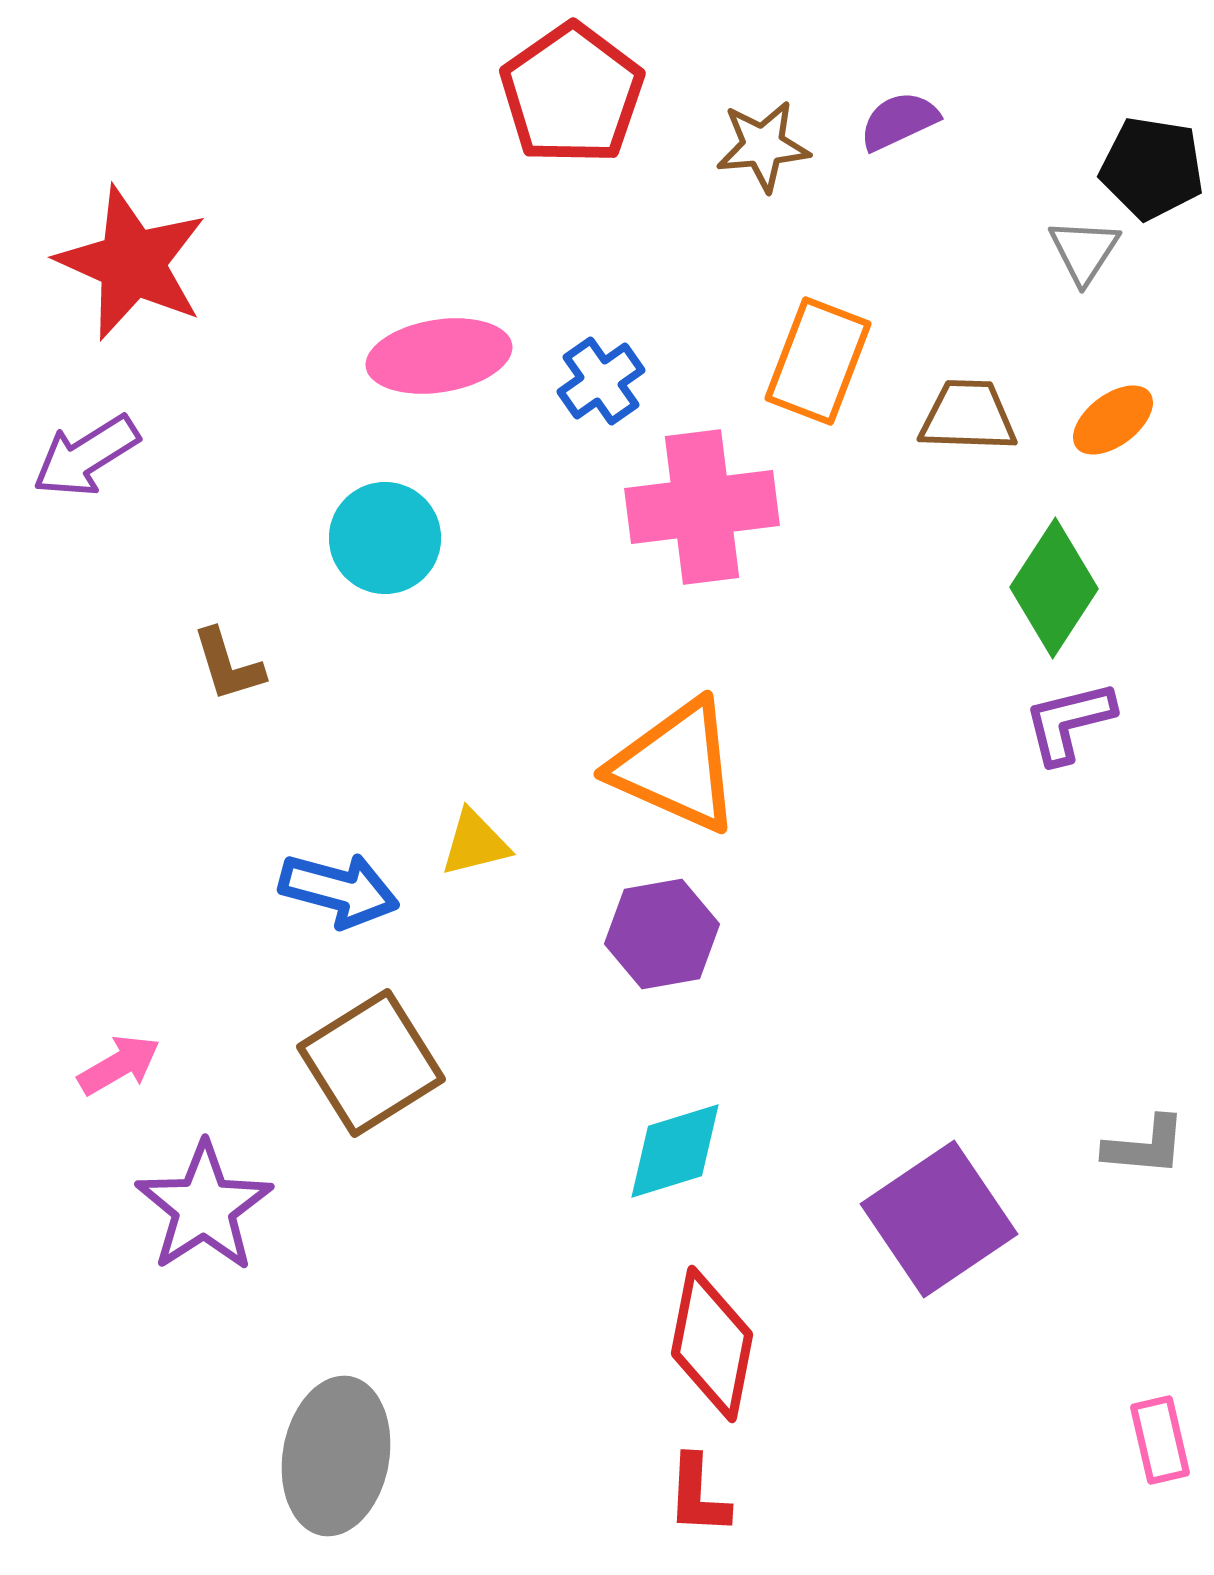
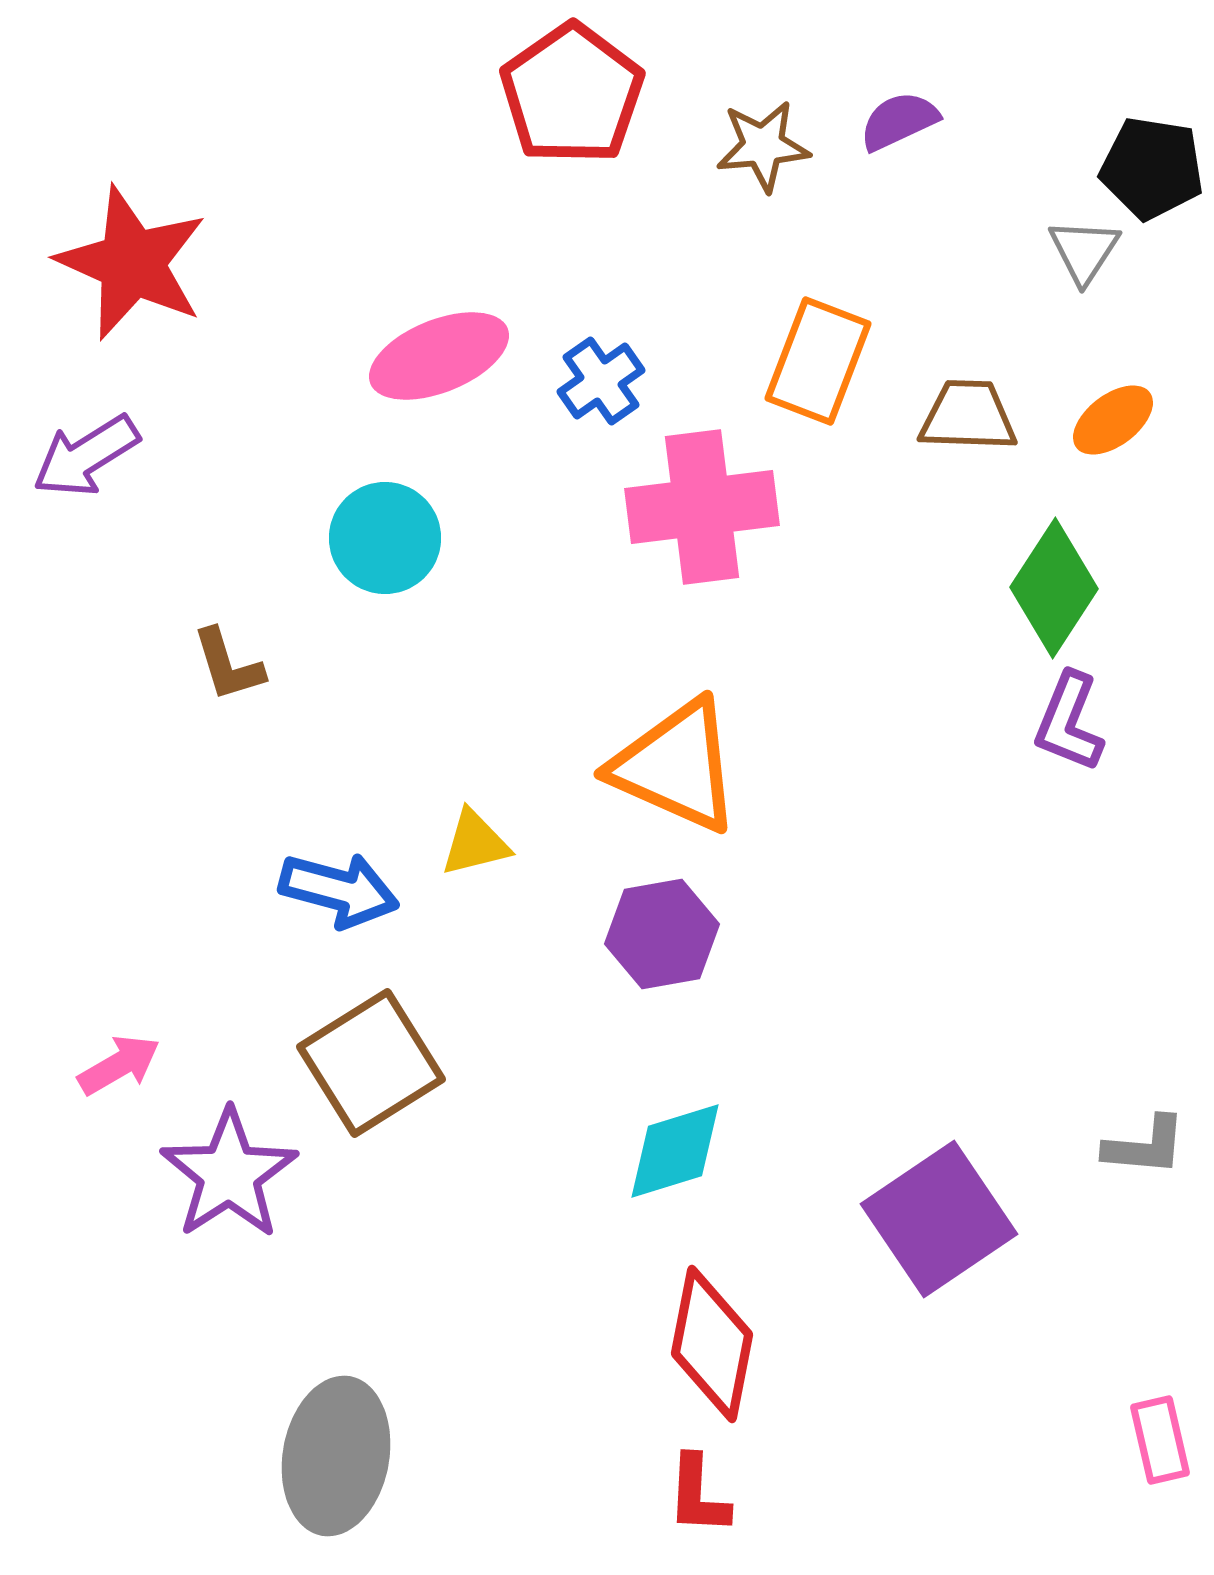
pink ellipse: rotated 13 degrees counterclockwise
purple L-shape: rotated 54 degrees counterclockwise
purple star: moved 25 px right, 33 px up
